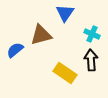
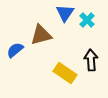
cyan cross: moved 5 px left, 14 px up; rotated 21 degrees clockwise
